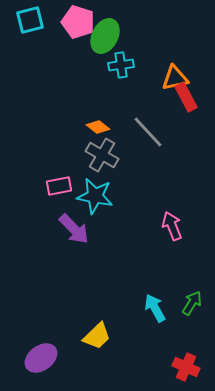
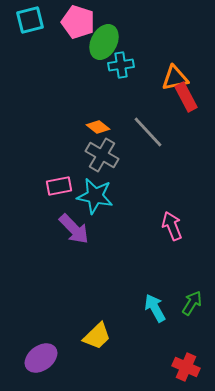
green ellipse: moved 1 px left, 6 px down
